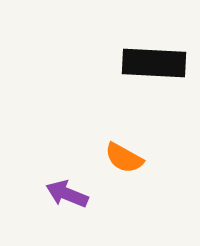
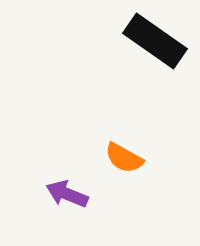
black rectangle: moved 1 px right, 22 px up; rotated 32 degrees clockwise
